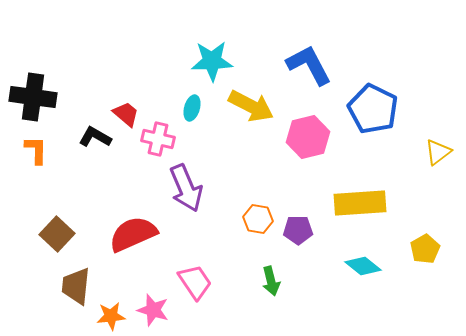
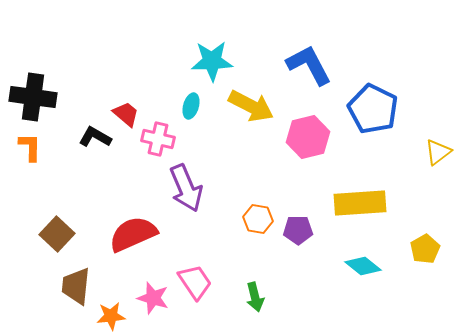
cyan ellipse: moved 1 px left, 2 px up
orange L-shape: moved 6 px left, 3 px up
green arrow: moved 16 px left, 16 px down
pink star: moved 12 px up
